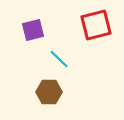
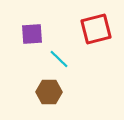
red square: moved 4 px down
purple square: moved 1 px left, 4 px down; rotated 10 degrees clockwise
